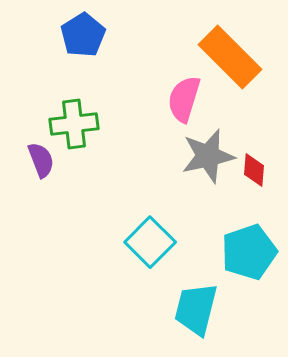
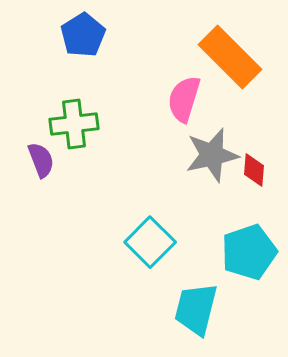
gray star: moved 4 px right, 1 px up
